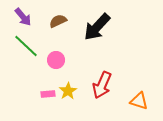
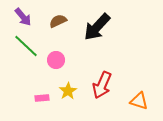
pink rectangle: moved 6 px left, 4 px down
